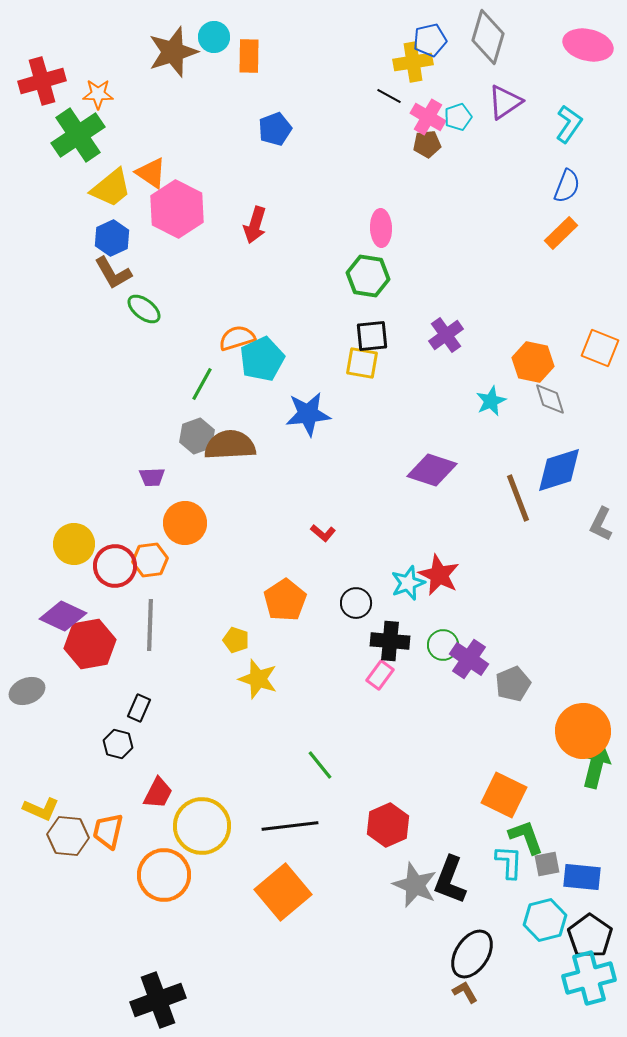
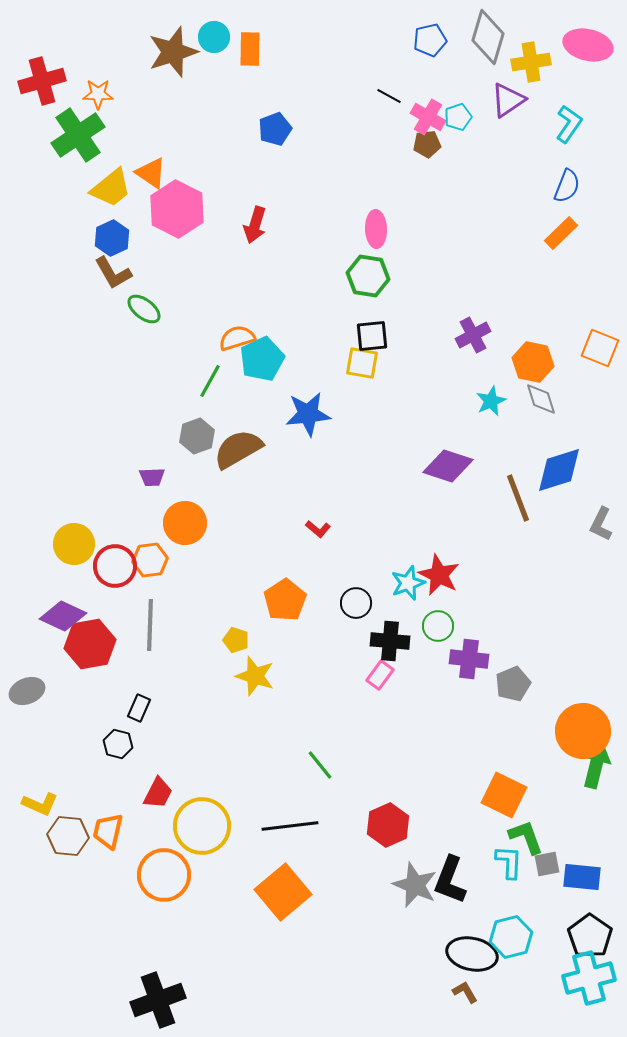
orange rectangle at (249, 56): moved 1 px right, 7 px up
yellow cross at (413, 62): moved 118 px right
purple triangle at (505, 102): moved 3 px right, 2 px up
pink ellipse at (381, 228): moved 5 px left, 1 px down
purple cross at (446, 335): moved 27 px right; rotated 8 degrees clockwise
green line at (202, 384): moved 8 px right, 3 px up
gray diamond at (550, 399): moved 9 px left
brown semicircle at (230, 445): moved 8 px right, 4 px down; rotated 27 degrees counterclockwise
purple diamond at (432, 470): moved 16 px right, 4 px up
red L-shape at (323, 533): moved 5 px left, 4 px up
green circle at (443, 645): moved 5 px left, 19 px up
purple cross at (469, 659): rotated 27 degrees counterclockwise
yellow star at (258, 679): moved 3 px left, 3 px up
yellow L-shape at (41, 809): moved 1 px left, 5 px up
cyan hexagon at (545, 920): moved 34 px left, 17 px down
black ellipse at (472, 954): rotated 69 degrees clockwise
